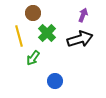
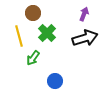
purple arrow: moved 1 px right, 1 px up
black arrow: moved 5 px right, 1 px up
